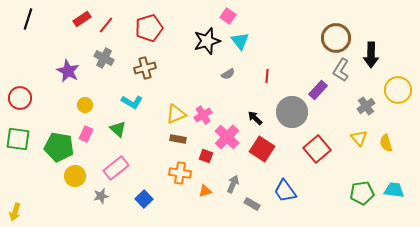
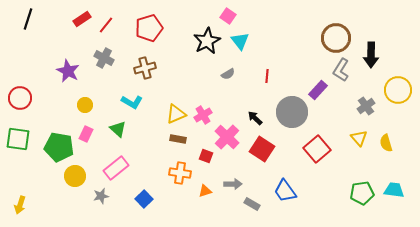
black star at (207, 41): rotated 12 degrees counterclockwise
gray arrow at (233, 184): rotated 66 degrees clockwise
yellow arrow at (15, 212): moved 5 px right, 7 px up
